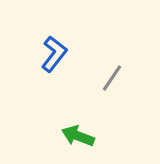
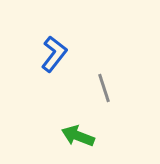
gray line: moved 8 px left, 10 px down; rotated 52 degrees counterclockwise
